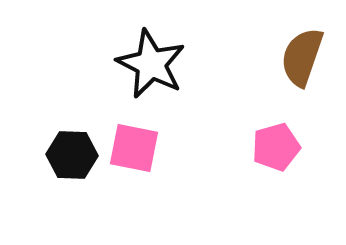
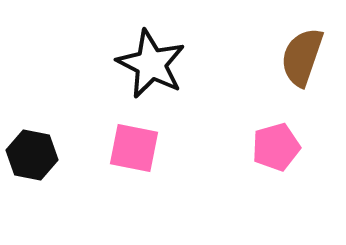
black hexagon: moved 40 px left; rotated 9 degrees clockwise
